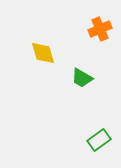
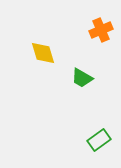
orange cross: moved 1 px right, 1 px down
